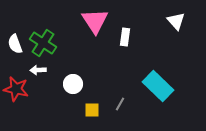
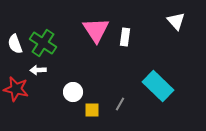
pink triangle: moved 1 px right, 9 px down
white circle: moved 8 px down
